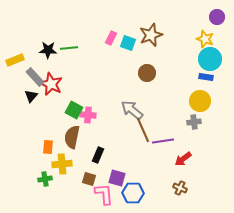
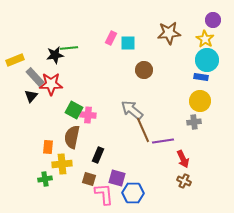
purple circle: moved 4 px left, 3 px down
brown star: moved 18 px right, 2 px up; rotated 15 degrees clockwise
yellow star: rotated 12 degrees clockwise
cyan square: rotated 21 degrees counterclockwise
black star: moved 7 px right, 5 px down; rotated 12 degrees counterclockwise
cyan circle: moved 3 px left, 1 px down
brown circle: moved 3 px left, 3 px up
blue rectangle: moved 5 px left
red star: rotated 25 degrees counterclockwise
red arrow: rotated 78 degrees counterclockwise
brown cross: moved 4 px right, 7 px up
